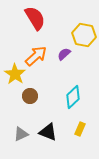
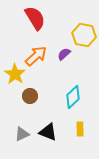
yellow rectangle: rotated 24 degrees counterclockwise
gray triangle: moved 1 px right
